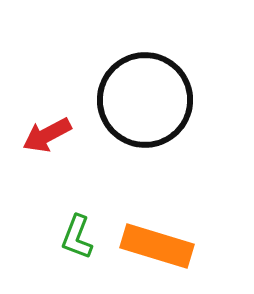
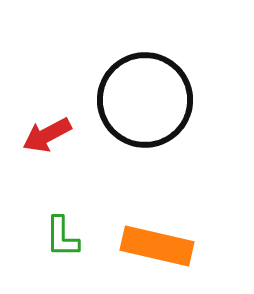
green L-shape: moved 15 px left; rotated 21 degrees counterclockwise
orange rectangle: rotated 4 degrees counterclockwise
